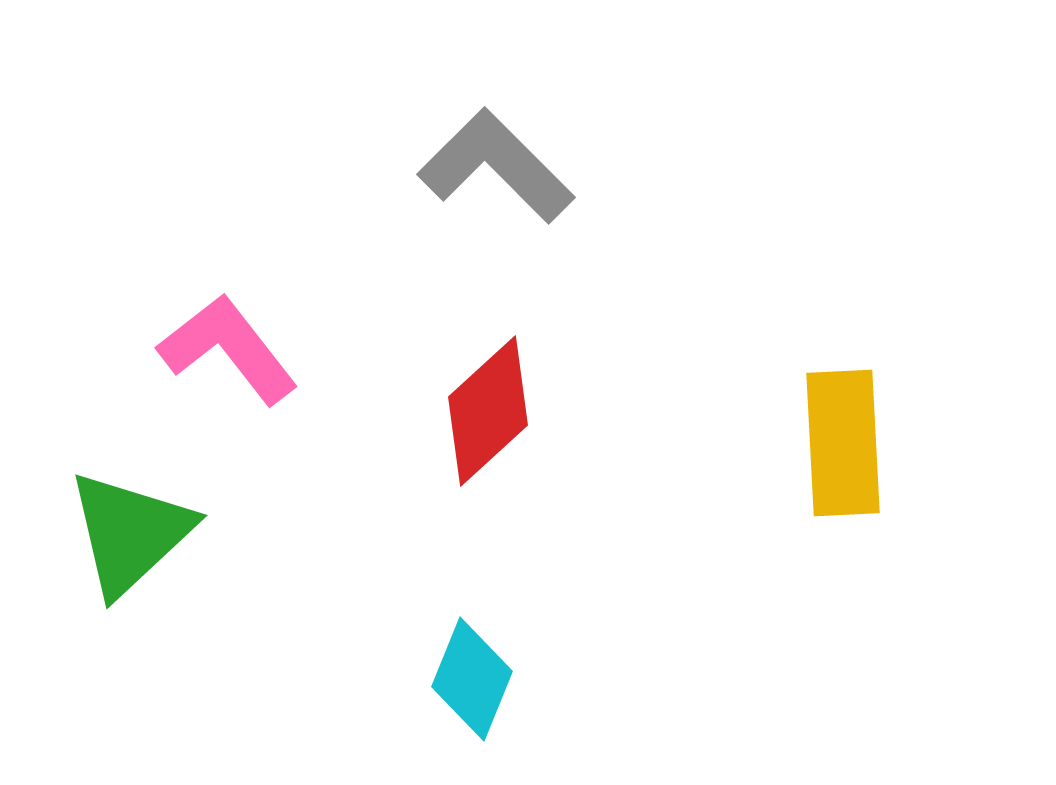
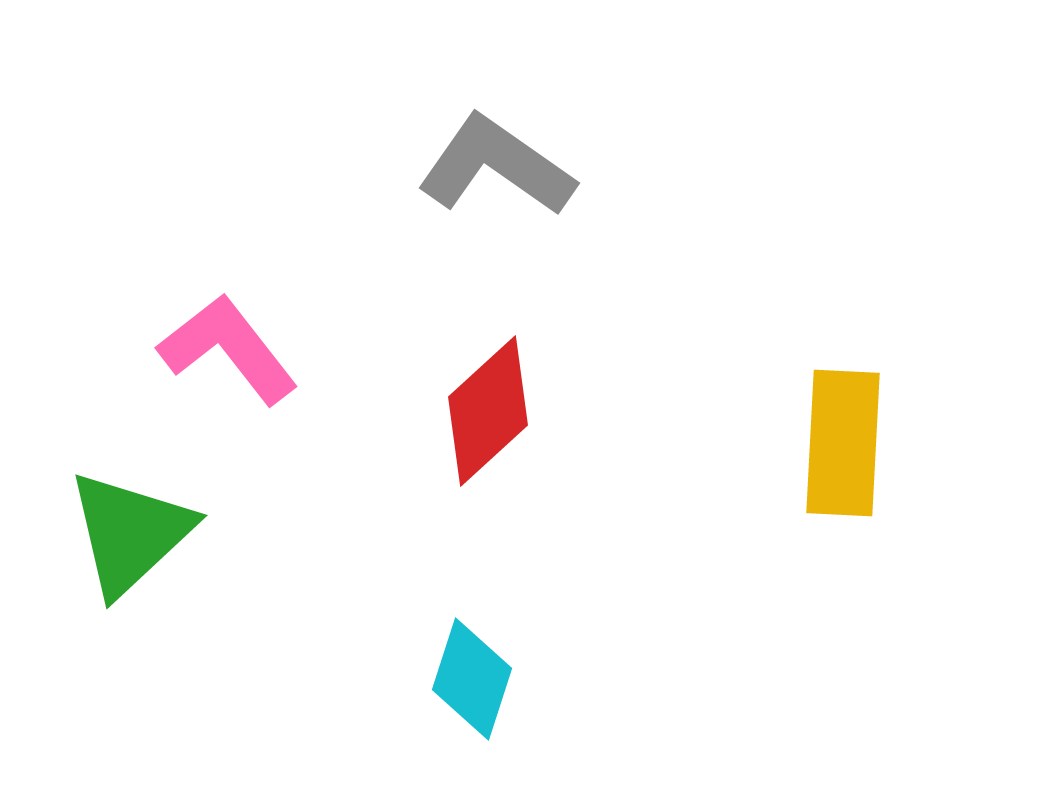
gray L-shape: rotated 10 degrees counterclockwise
yellow rectangle: rotated 6 degrees clockwise
cyan diamond: rotated 4 degrees counterclockwise
